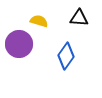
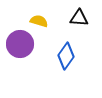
purple circle: moved 1 px right
